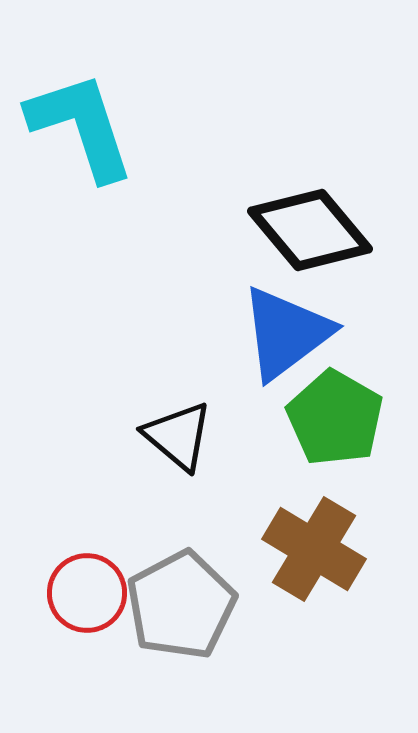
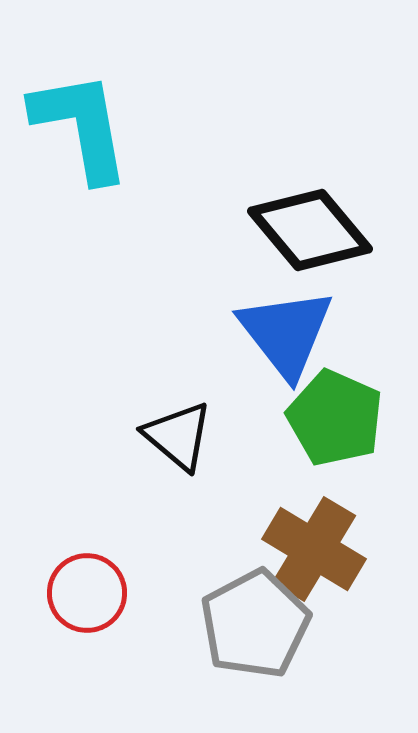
cyan L-shape: rotated 8 degrees clockwise
blue triangle: rotated 31 degrees counterclockwise
green pentagon: rotated 6 degrees counterclockwise
gray pentagon: moved 74 px right, 19 px down
